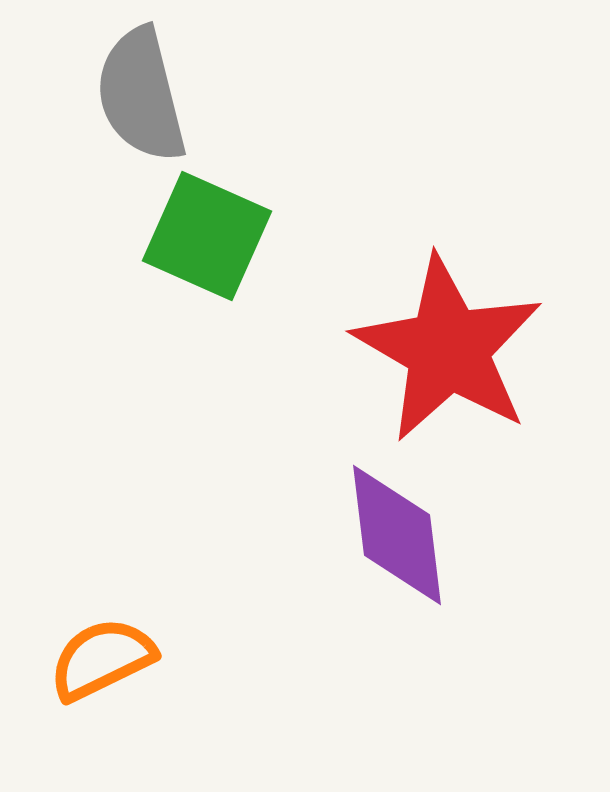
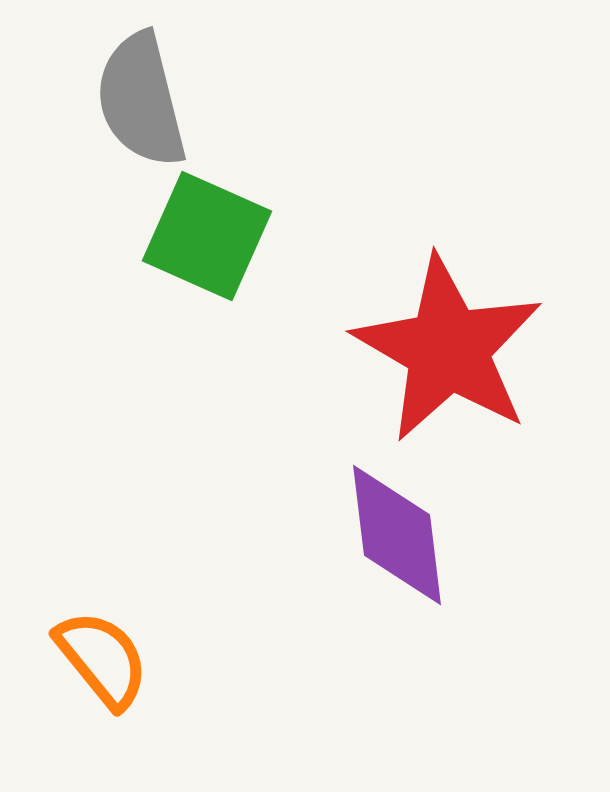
gray semicircle: moved 5 px down
orange semicircle: rotated 77 degrees clockwise
